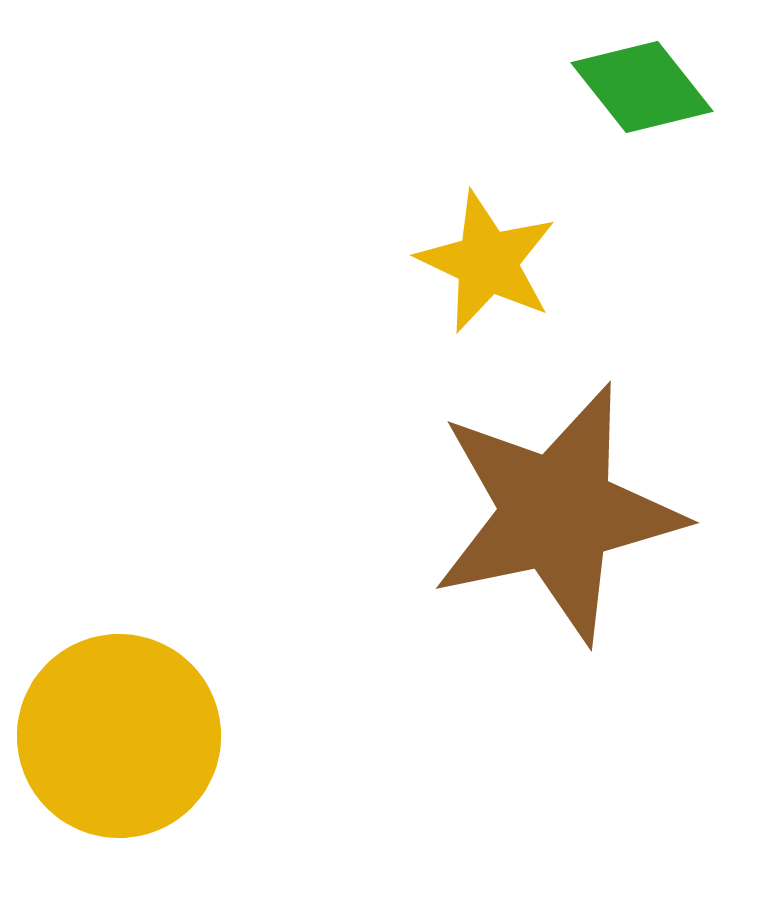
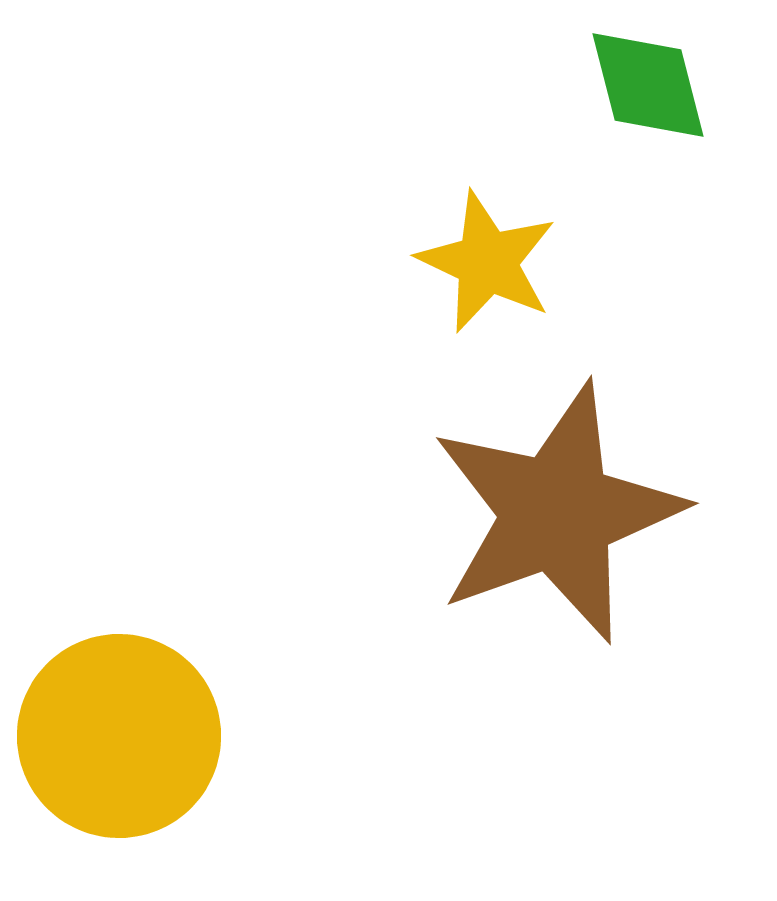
green diamond: moved 6 px right, 2 px up; rotated 24 degrees clockwise
brown star: rotated 8 degrees counterclockwise
